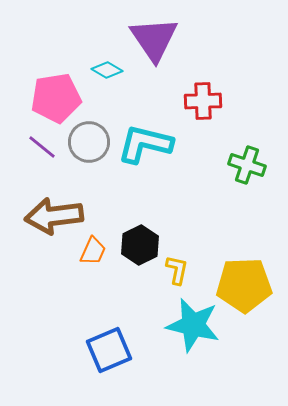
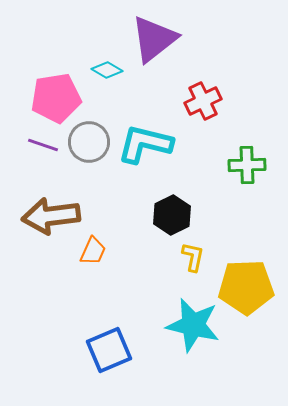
purple triangle: rotated 26 degrees clockwise
red cross: rotated 24 degrees counterclockwise
purple line: moved 1 px right, 2 px up; rotated 20 degrees counterclockwise
green cross: rotated 21 degrees counterclockwise
brown arrow: moved 3 px left
black hexagon: moved 32 px right, 30 px up
yellow L-shape: moved 16 px right, 13 px up
yellow pentagon: moved 2 px right, 2 px down
